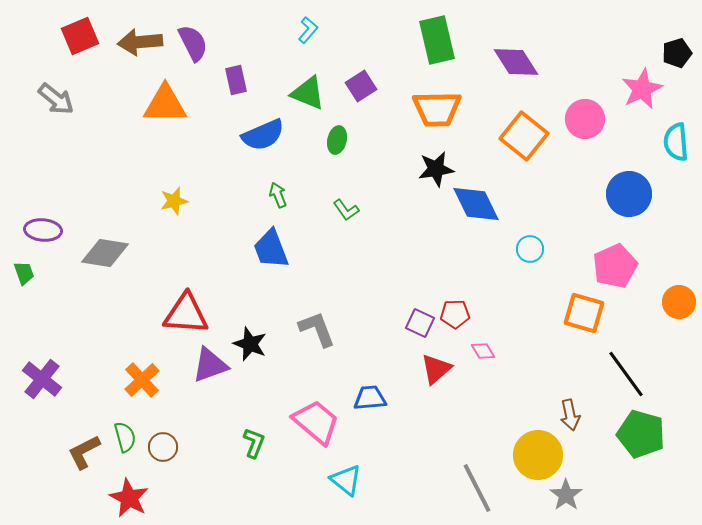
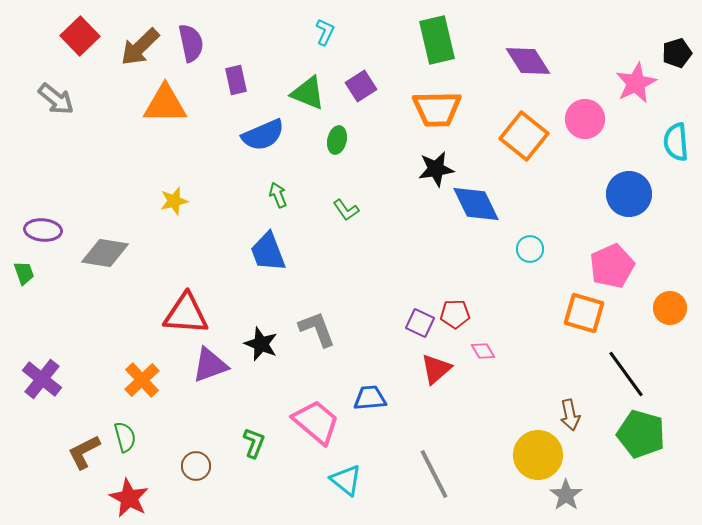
cyan L-shape at (308, 30): moved 17 px right, 2 px down; rotated 16 degrees counterclockwise
red square at (80, 36): rotated 21 degrees counterclockwise
brown arrow at (140, 42): moved 5 px down; rotated 39 degrees counterclockwise
purple semicircle at (193, 43): moved 2 px left; rotated 15 degrees clockwise
purple diamond at (516, 62): moved 12 px right, 1 px up
pink star at (642, 89): moved 6 px left, 6 px up
blue trapezoid at (271, 249): moved 3 px left, 3 px down
pink pentagon at (615, 266): moved 3 px left
orange circle at (679, 302): moved 9 px left, 6 px down
black star at (250, 344): moved 11 px right
brown circle at (163, 447): moved 33 px right, 19 px down
gray line at (477, 488): moved 43 px left, 14 px up
